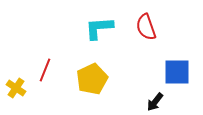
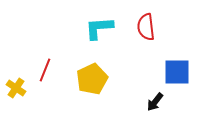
red semicircle: rotated 12 degrees clockwise
